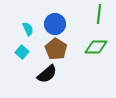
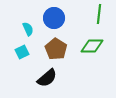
blue circle: moved 1 px left, 6 px up
green diamond: moved 4 px left, 1 px up
cyan square: rotated 24 degrees clockwise
black semicircle: moved 4 px down
